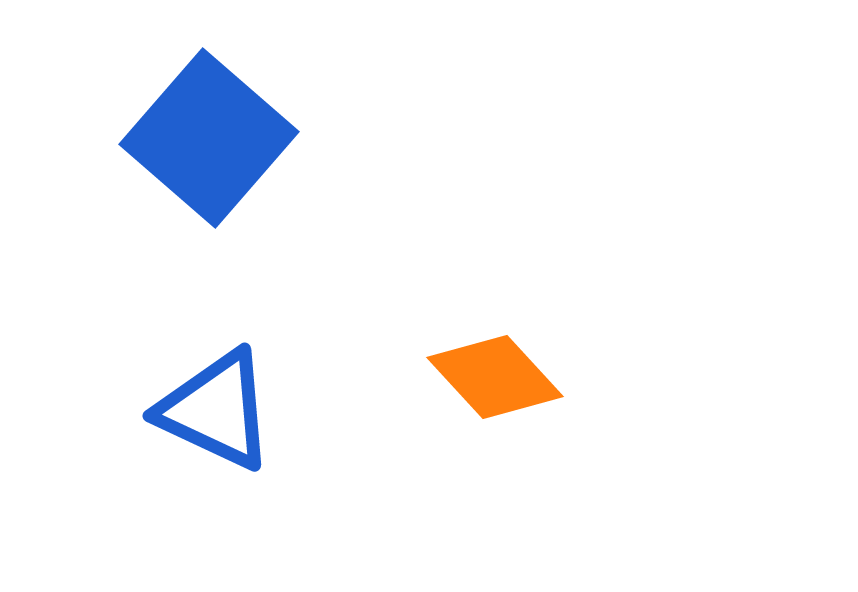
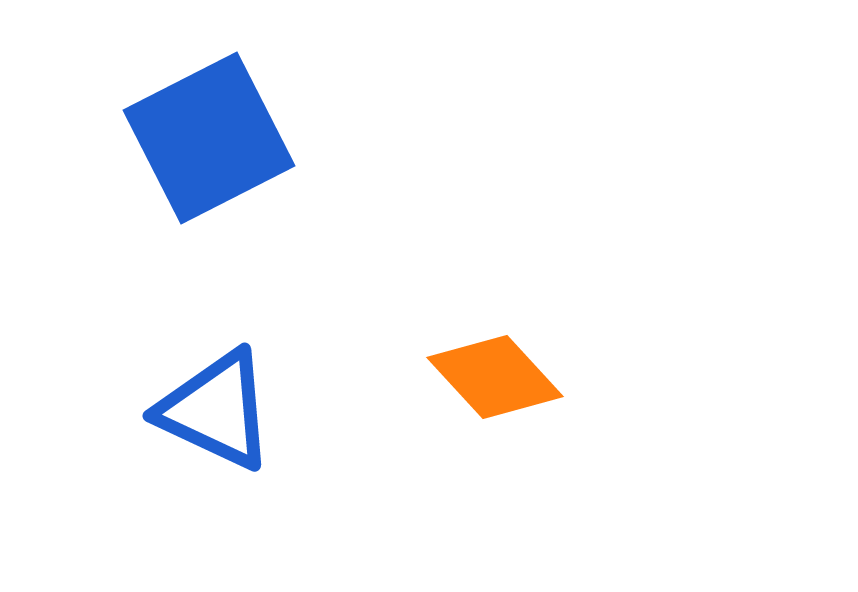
blue square: rotated 22 degrees clockwise
